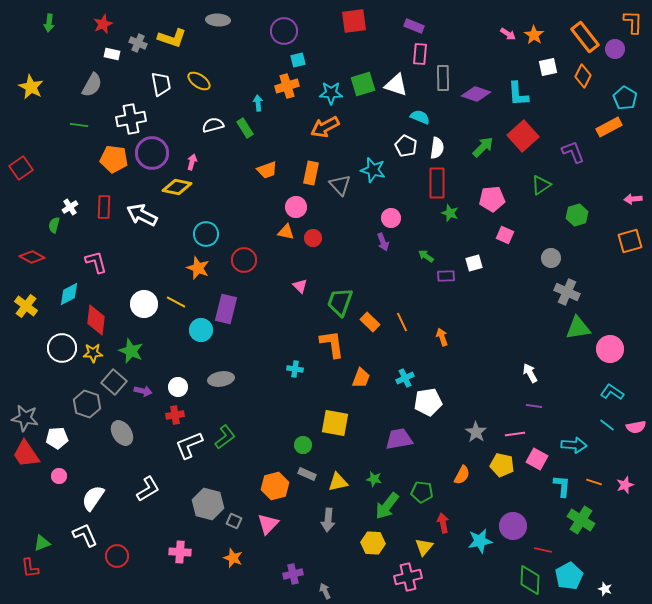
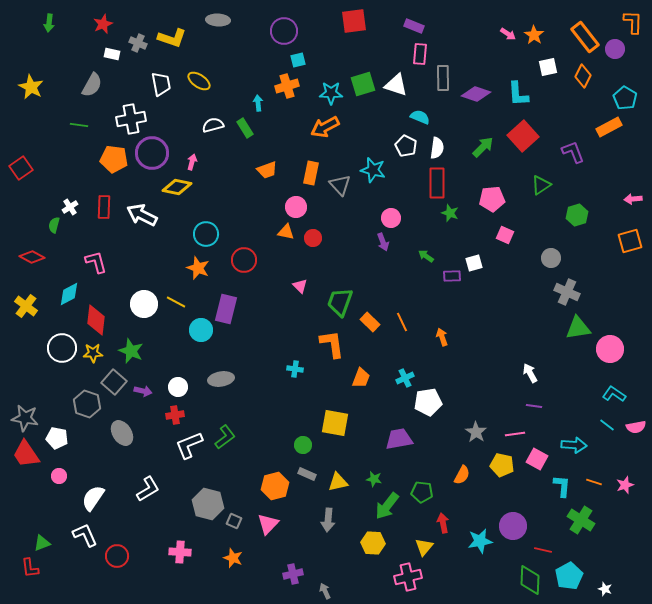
purple rectangle at (446, 276): moved 6 px right
cyan L-shape at (612, 392): moved 2 px right, 2 px down
white pentagon at (57, 438): rotated 15 degrees clockwise
